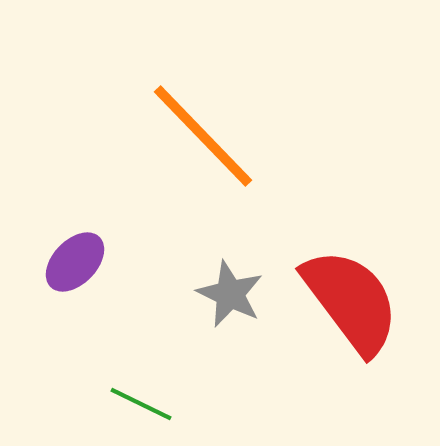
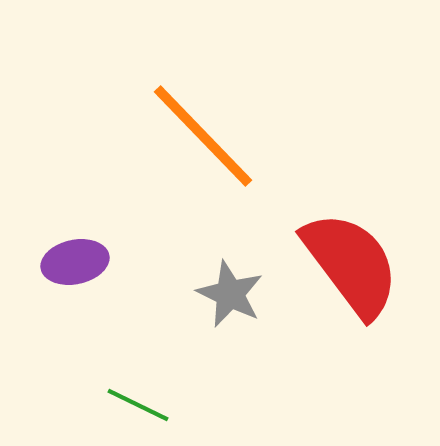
purple ellipse: rotated 34 degrees clockwise
red semicircle: moved 37 px up
green line: moved 3 px left, 1 px down
